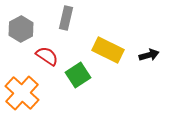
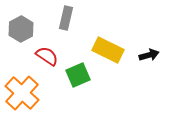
green square: rotated 10 degrees clockwise
